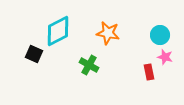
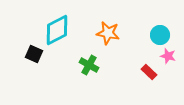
cyan diamond: moved 1 px left, 1 px up
pink star: moved 3 px right, 1 px up
red rectangle: rotated 35 degrees counterclockwise
